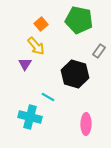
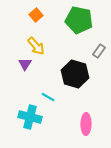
orange square: moved 5 px left, 9 px up
